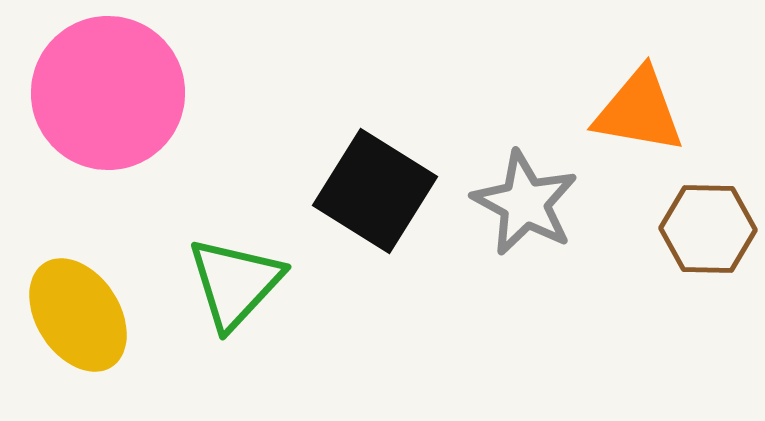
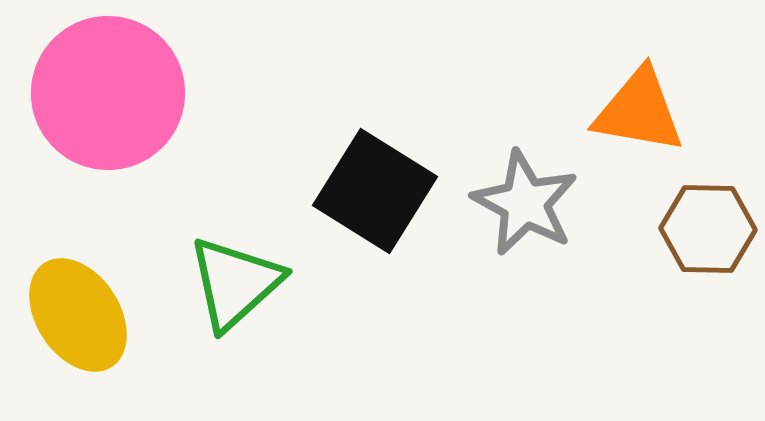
green triangle: rotated 5 degrees clockwise
